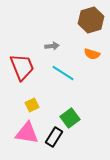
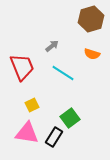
brown hexagon: moved 1 px up
gray arrow: rotated 32 degrees counterclockwise
